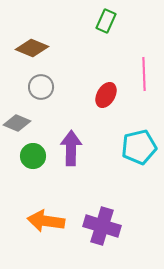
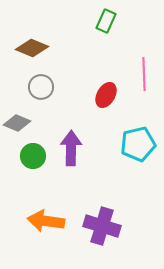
cyan pentagon: moved 1 px left, 3 px up
